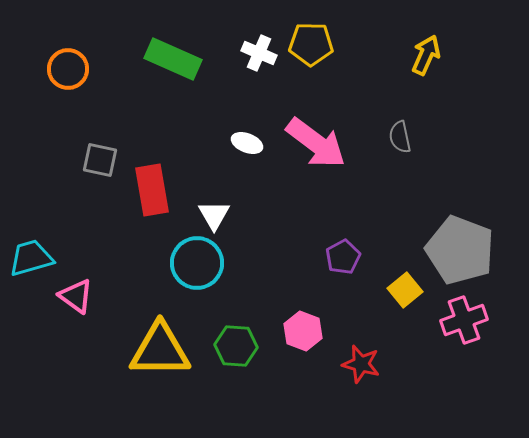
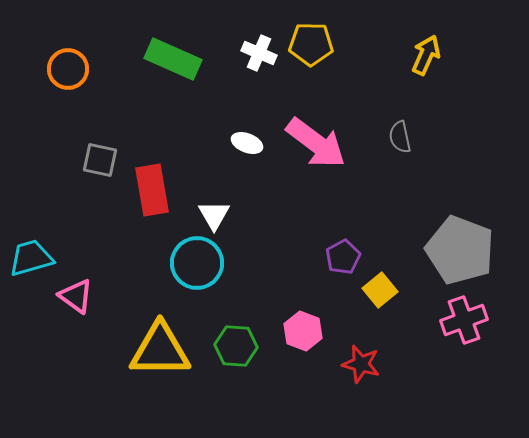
yellow square: moved 25 px left
